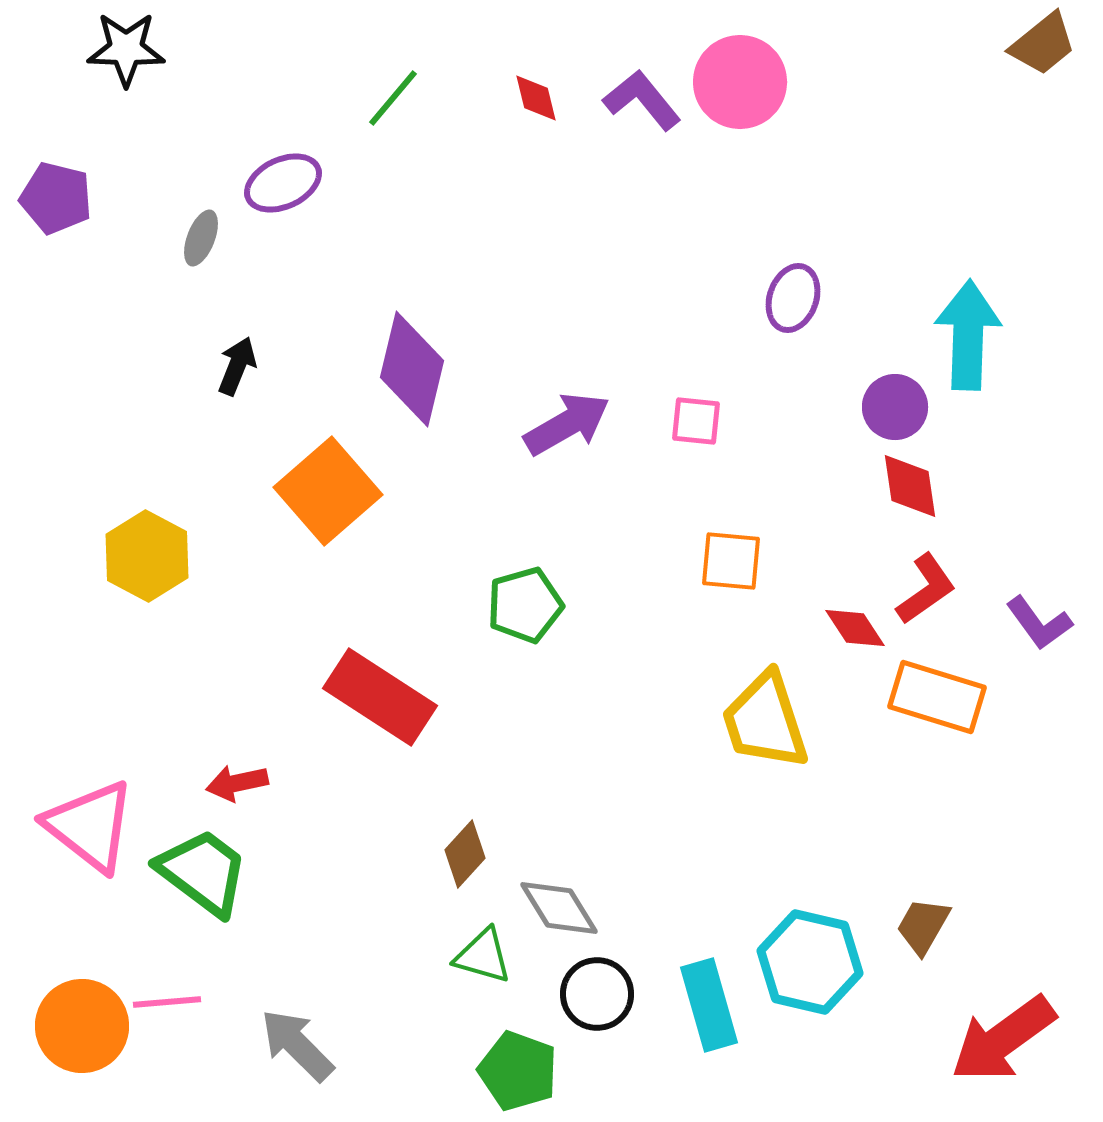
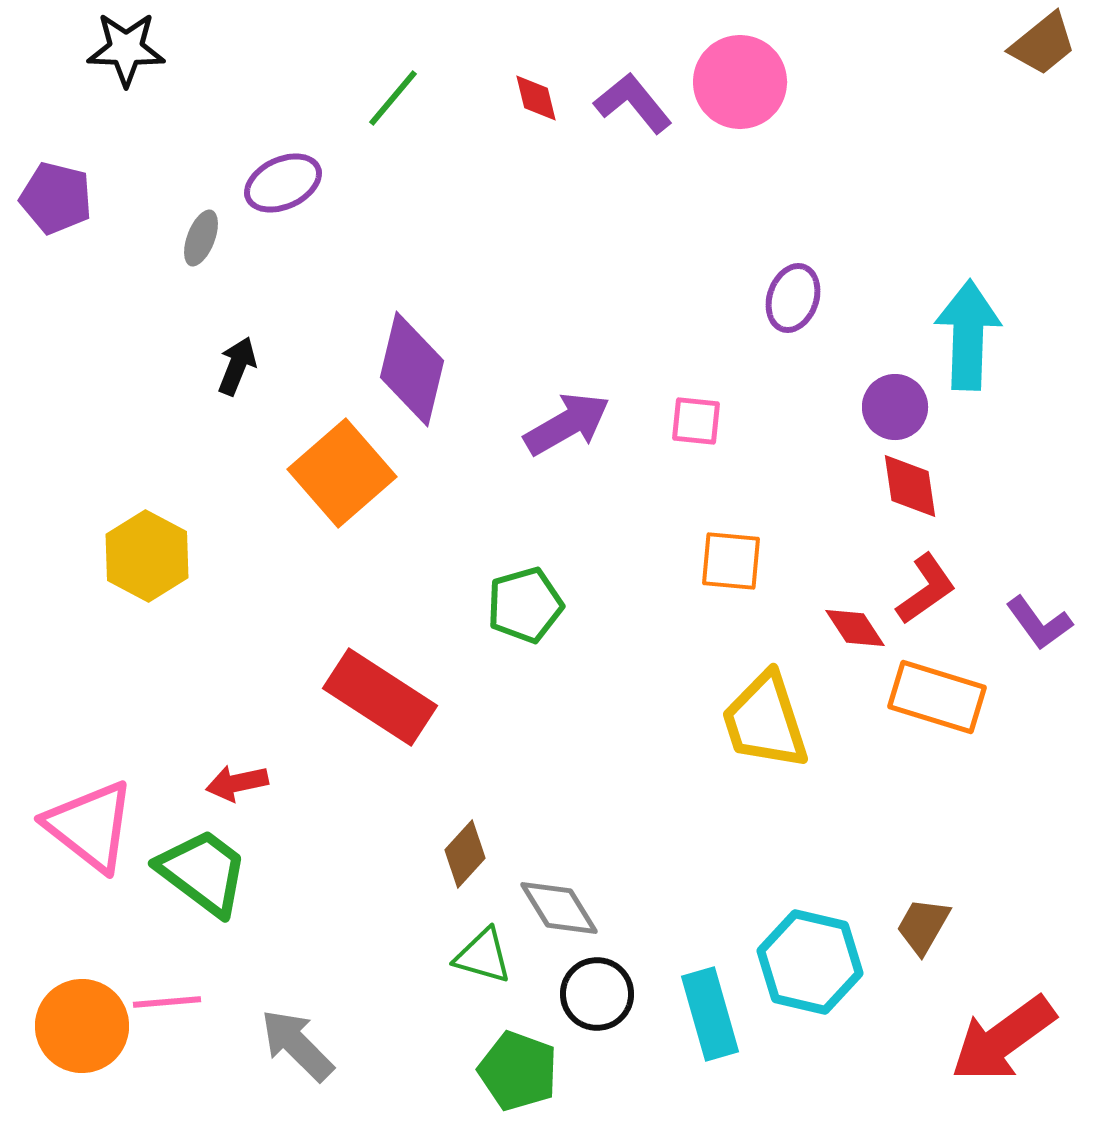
purple L-shape at (642, 100): moved 9 px left, 3 px down
orange square at (328, 491): moved 14 px right, 18 px up
cyan rectangle at (709, 1005): moved 1 px right, 9 px down
